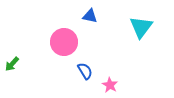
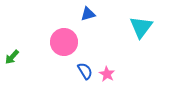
blue triangle: moved 2 px left, 2 px up; rotated 28 degrees counterclockwise
green arrow: moved 7 px up
pink star: moved 3 px left, 11 px up
